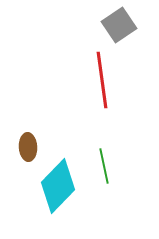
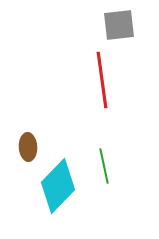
gray square: rotated 28 degrees clockwise
